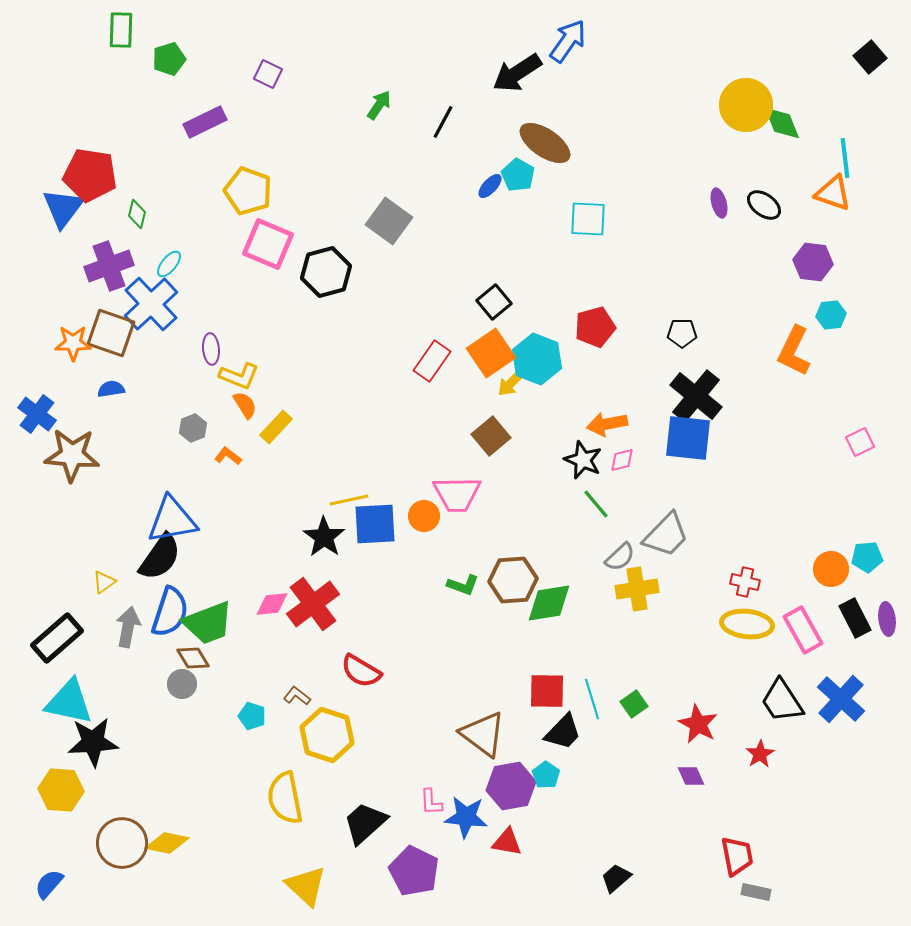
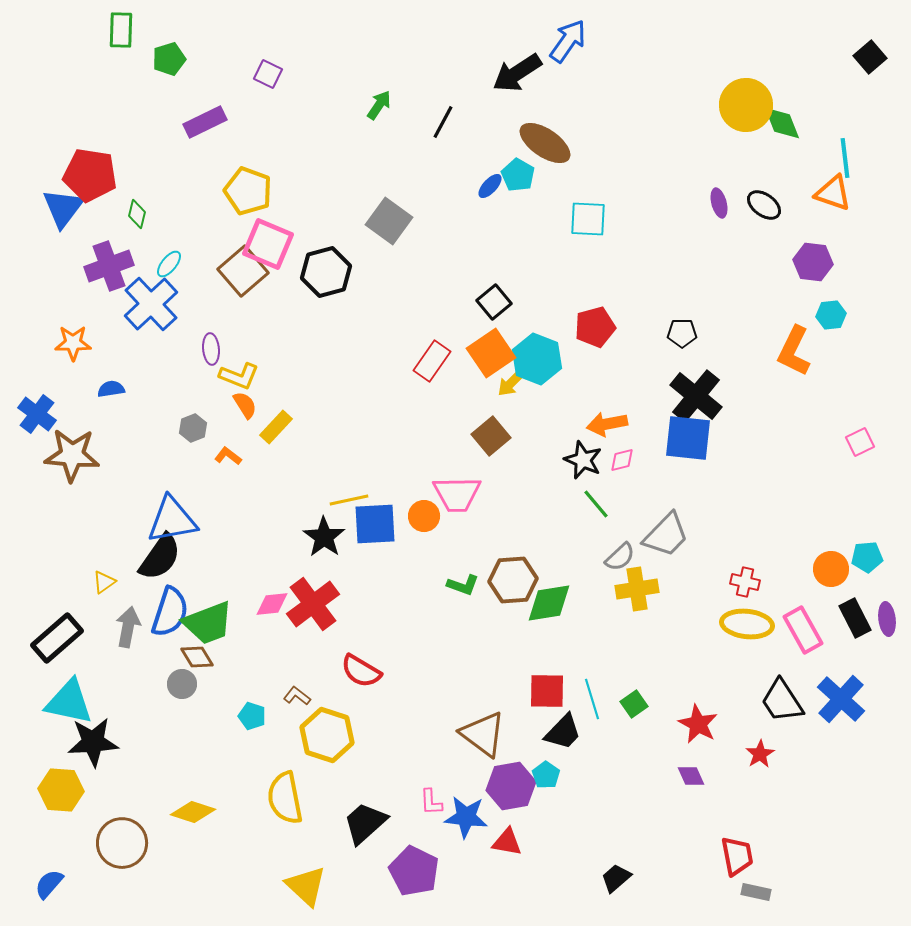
brown square at (111, 333): moved 132 px right, 62 px up; rotated 30 degrees clockwise
brown diamond at (193, 658): moved 4 px right, 1 px up
yellow diamond at (167, 843): moved 26 px right, 31 px up; rotated 6 degrees clockwise
